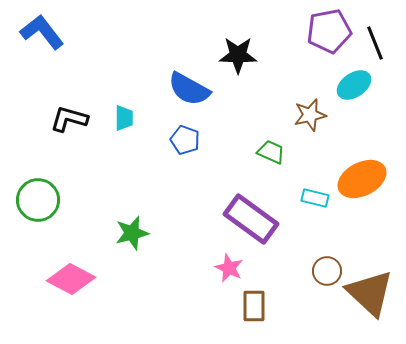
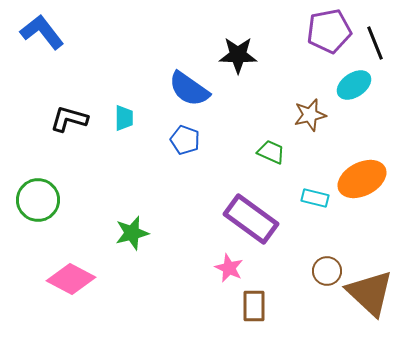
blue semicircle: rotated 6 degrees clockwise
